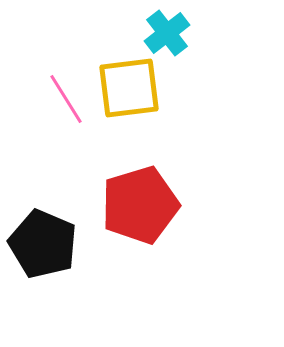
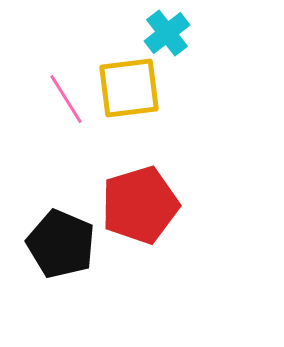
black pentagon: moved 18 px right
